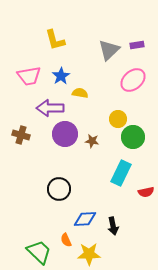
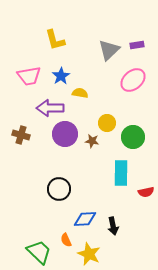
yellow circle: moved 11 px left, 4 px down
cyan rectangle: rotated 25 degrees counterclockwise
yellow star: rotated 25 degrees clockwise
